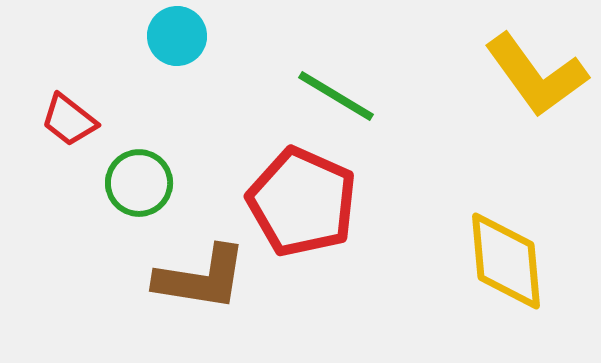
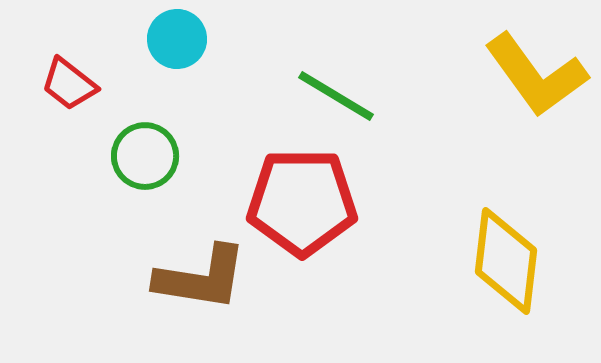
cyan circle: moved 3 px down
red trapezoid: moved 36 px up
green circle: moved 6 px right, 27 px up
red pentagon: rotated 24 degrees counterclockwise
yellow diamond: rotated 12 degrees clockwise
